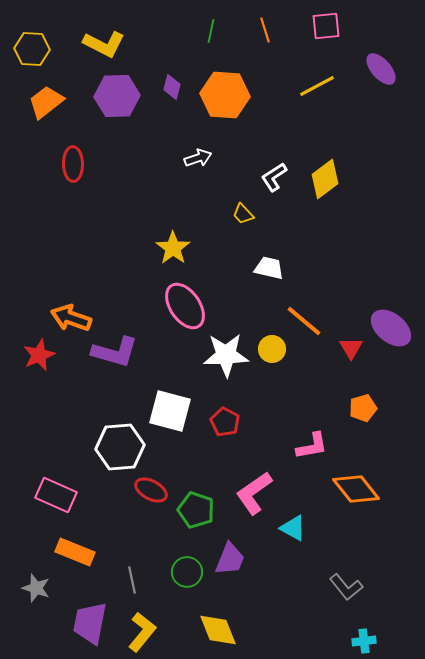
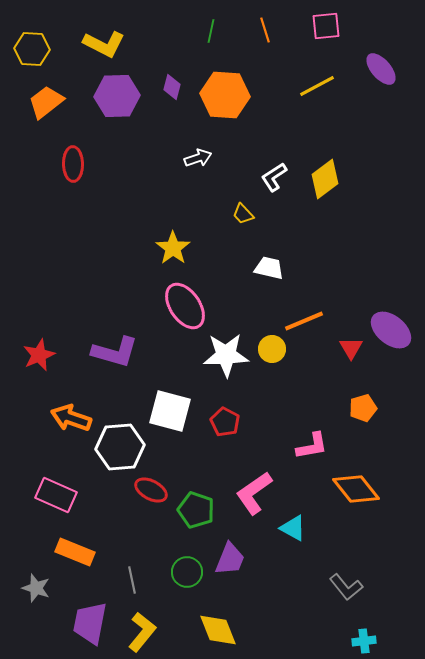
orange arrow at (71, 318): moved 100 px down
orange line at (304, 321): rotated 63 degrees counterclockwise
purple ellipse at (391, 328): moved 2 px down
